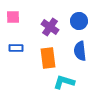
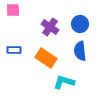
pink square: moved 7 px up
blue circle: moved 1 px right, 3 px down
blue rectangle: moved 2 px left, 2 px down
orange rectangle: moved 2 px left; rotated 50 degrees counterclockwise
